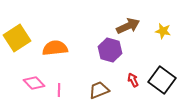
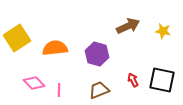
purple hexagon: moved 13 px left, 4 px down
black square: rotated 24 degrees counterclockwise
